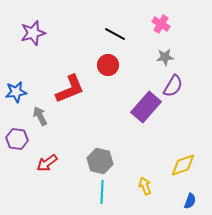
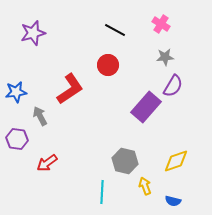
black line: moved 4 px up
red L-shape: rotated 12 degrees counterclockwise
gray hexagon: moved 25 px right
yellow diamond: moved 7 px left, 4 px up
blue semicircle: moved 17 px left; rotated 84 degrees clockwise
